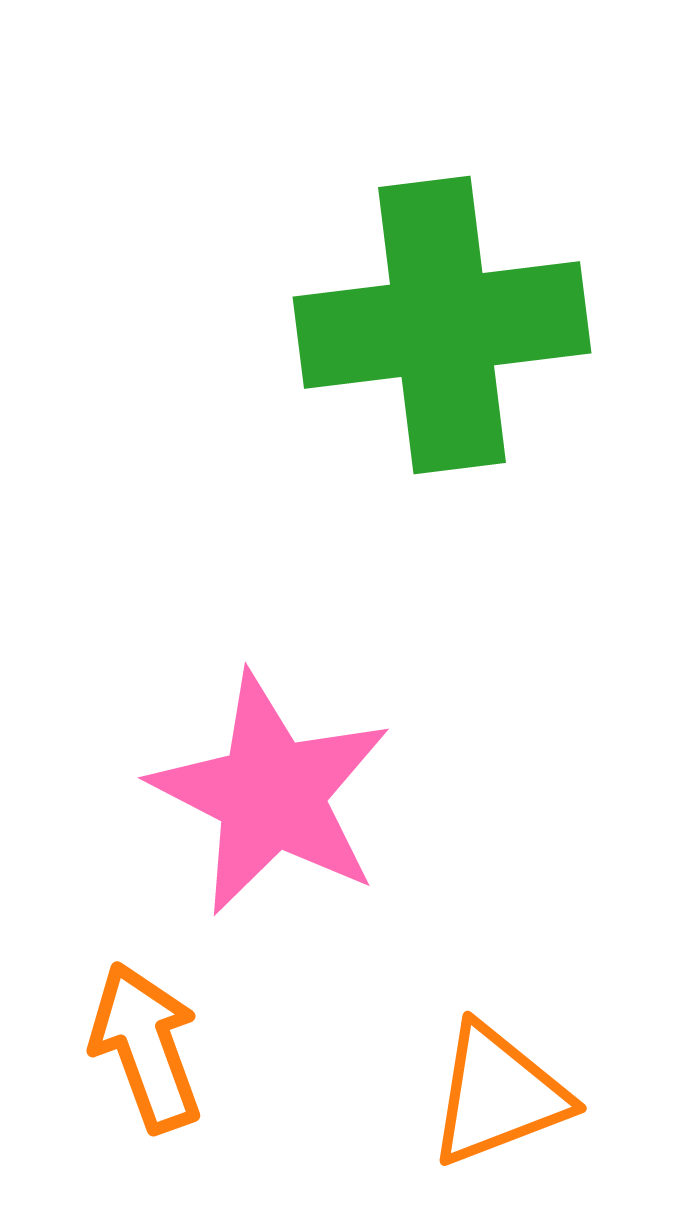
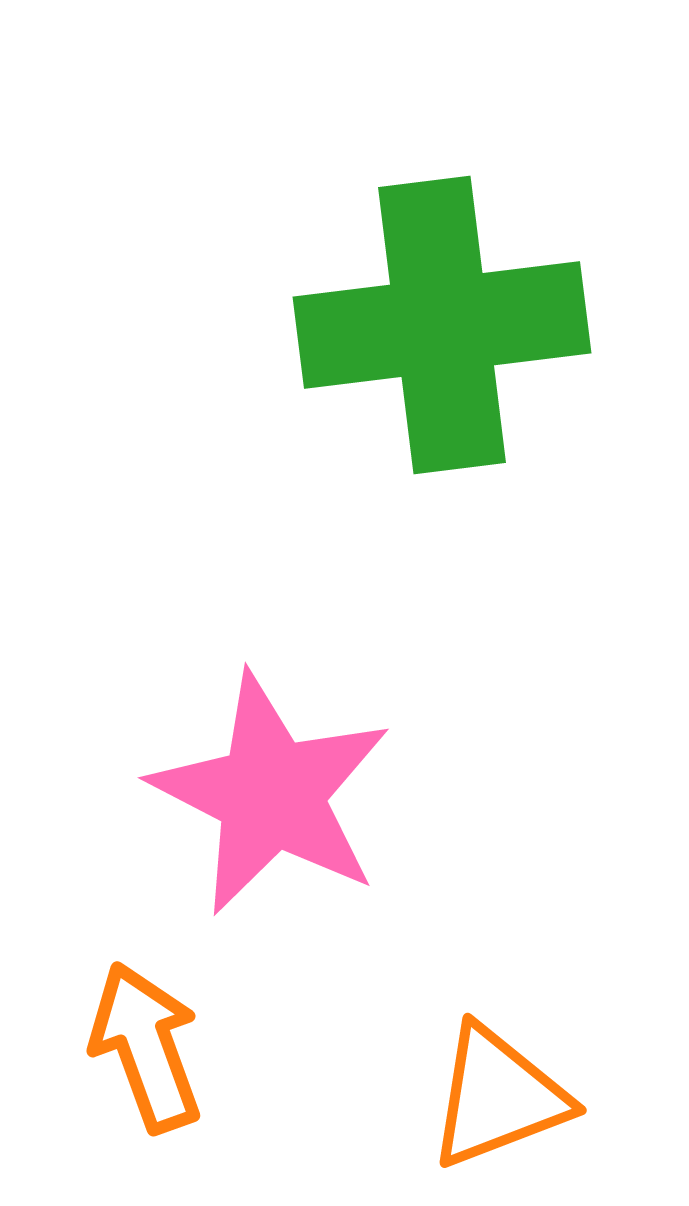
orange triangle: moved 2 px down
